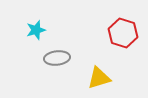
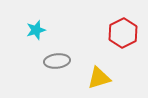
red hexagon: rotated 16 degrees clockwise
gray ellipse: moved 3 px down
